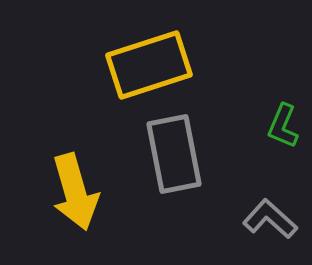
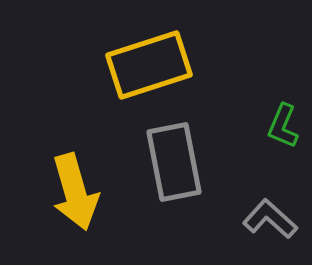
gray rectangle: moved 8 px down
